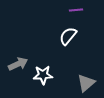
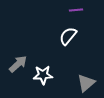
gray arrow: rotated 18 degrees counterclockwise
